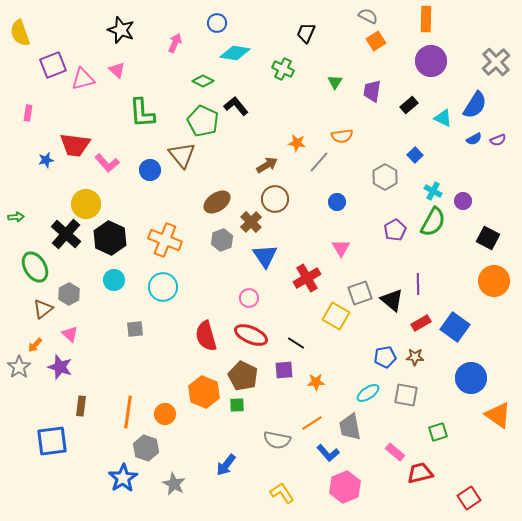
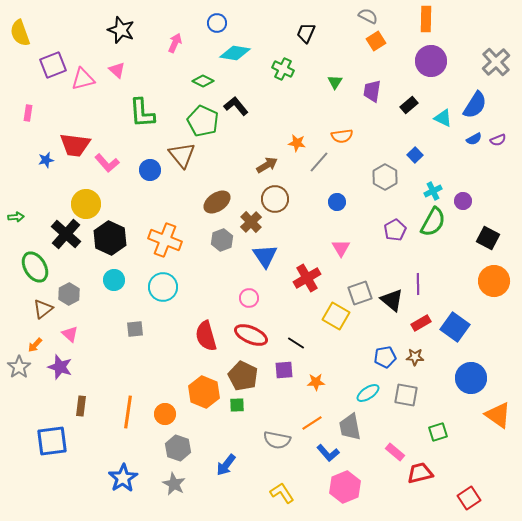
cyan cross at (433, 191): rotated 36 degrees clockwise
gray hexagon at (146, 448): moved 32 px right
